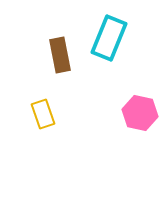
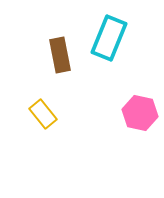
yellow rectangle: rotated 20 degrees counterclockwise
